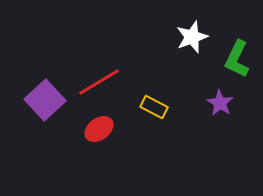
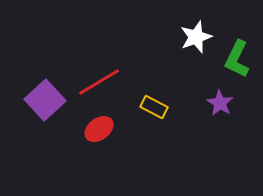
white star: moved 4 px right
